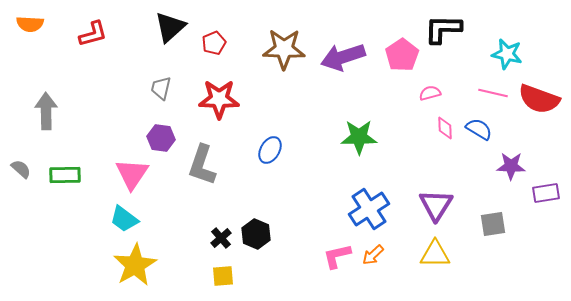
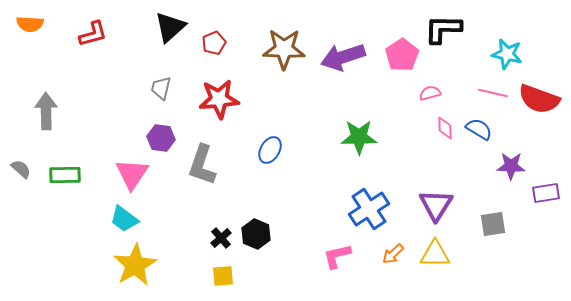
red star: rotated 6 degrees counterclockwise
orange arrow: moved 20 px right, 1 px up
